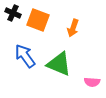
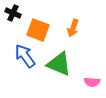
orange square: moved 10 px down
